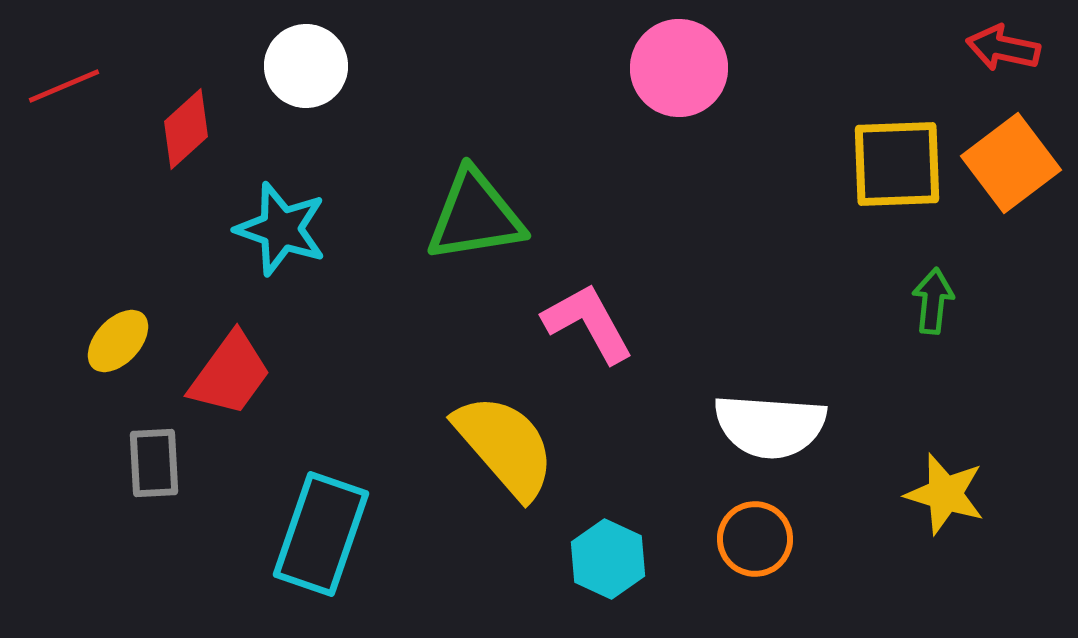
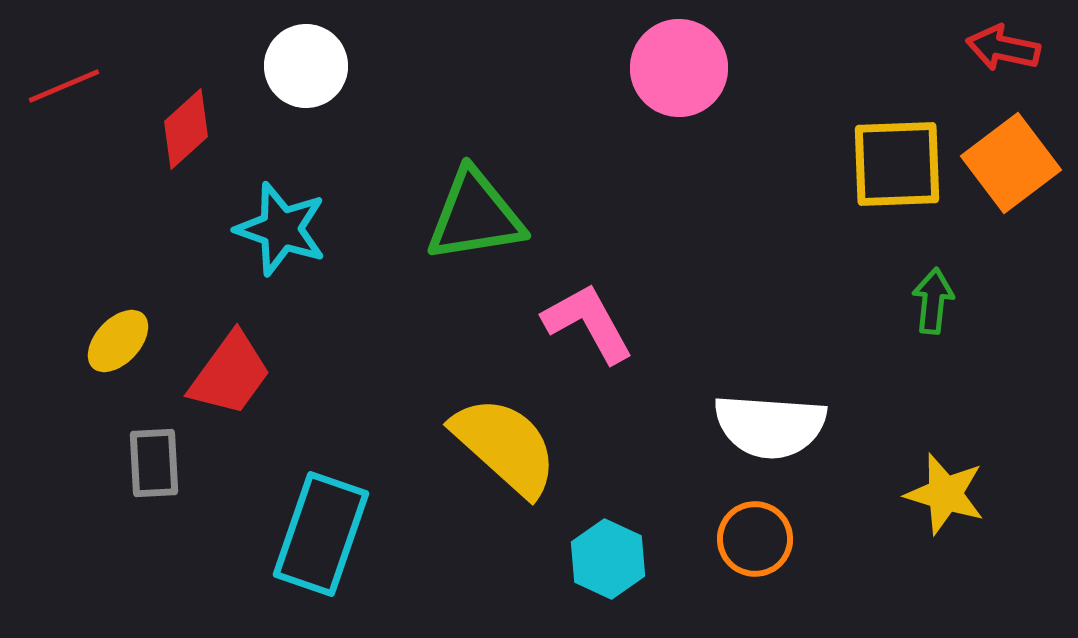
yellow semicircle: rotated 7 degrees counterclockwise
